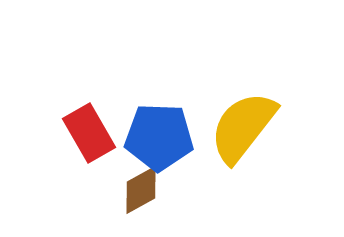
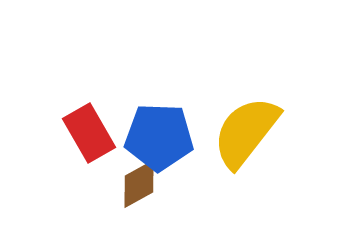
yellow semicircle: moved 3 px right, 5 px down
brown diamond: moved 2 px left, 6 px up
